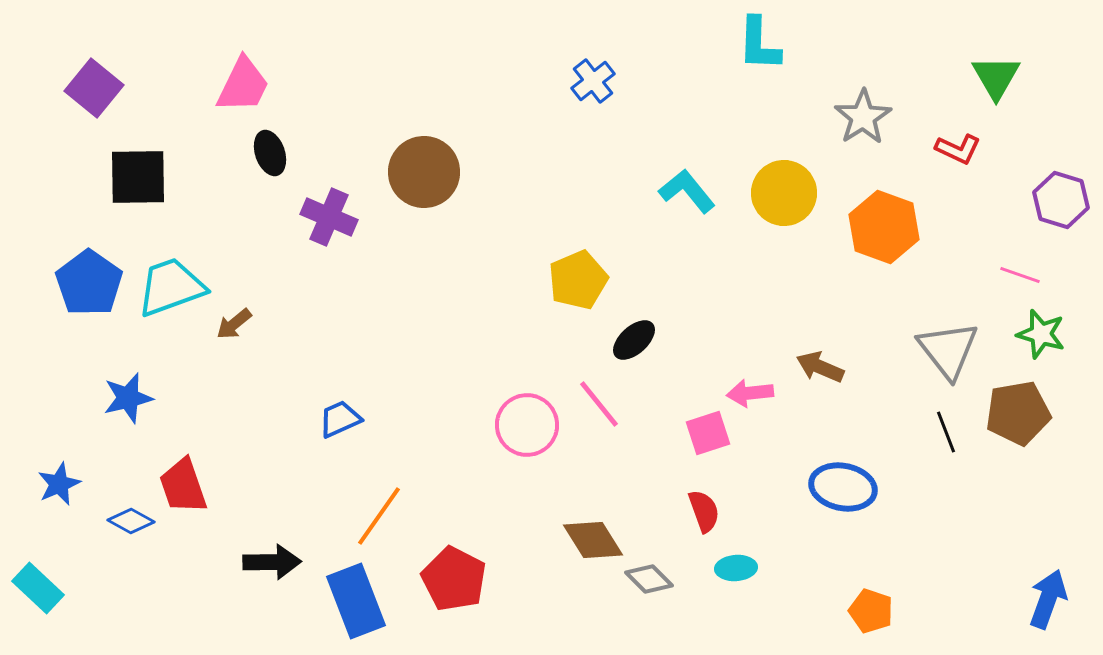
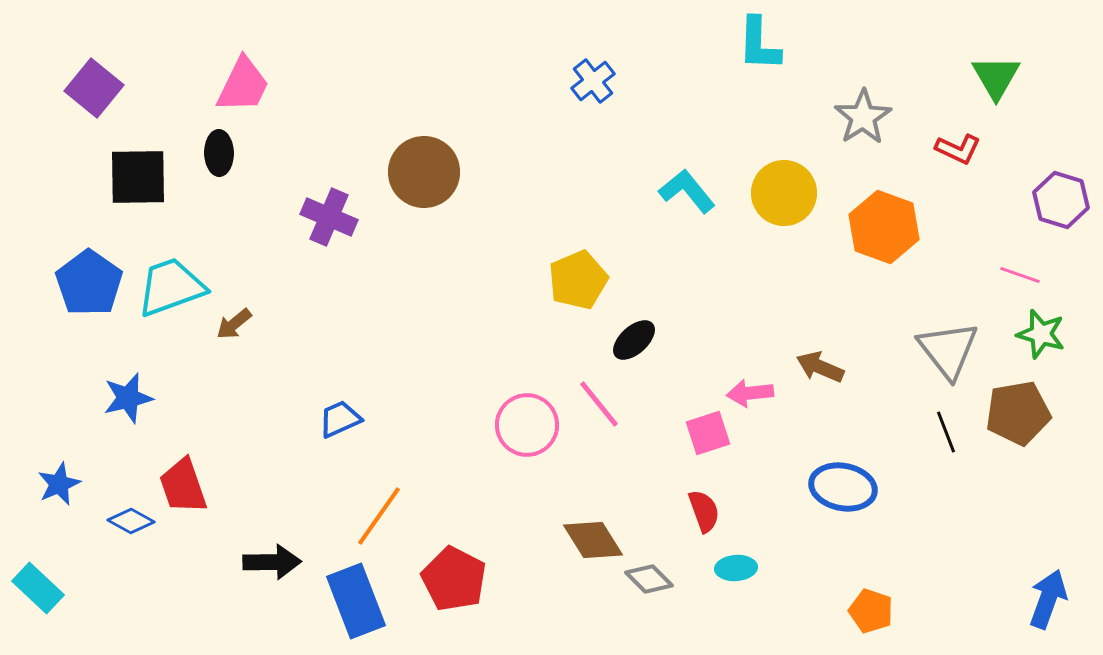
black ellipse at (270, 153): moved 51 px left; rotated 18 degrees clockwise
